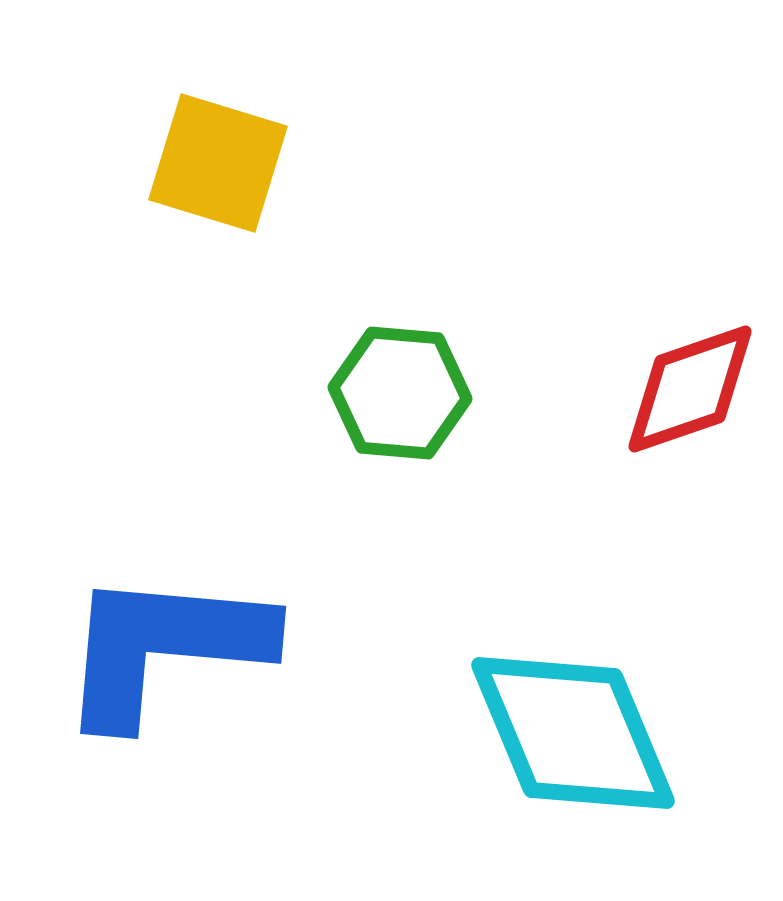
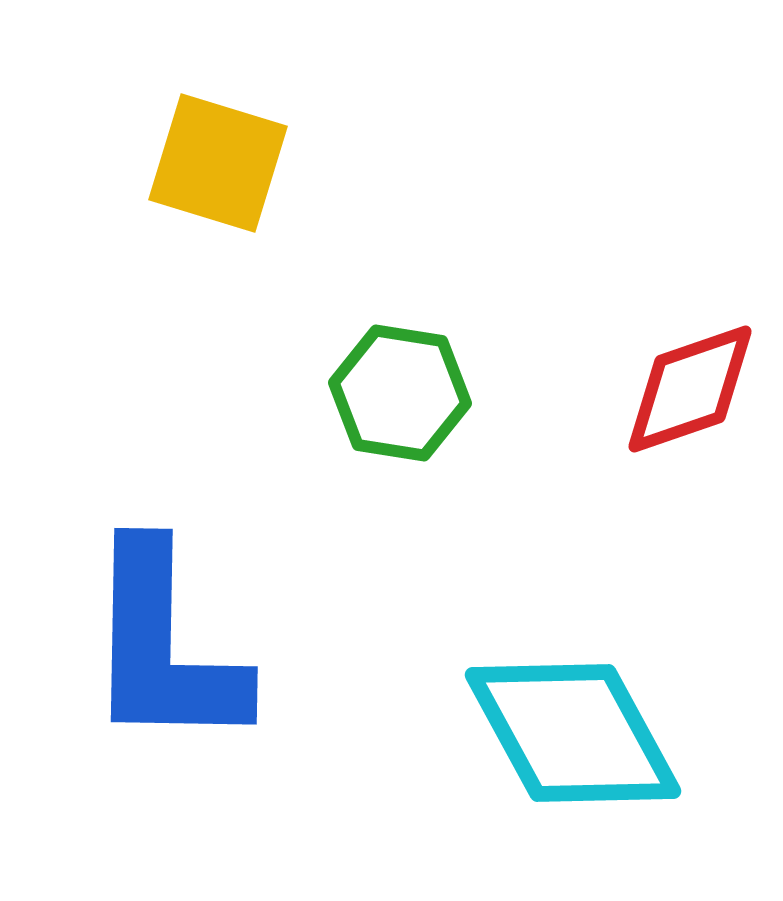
green hexagon: rotated 4 degrees clockwise
blue L-shape: rotated 94 degrees counterclockwise
cyan diamond: rotated 6 degrees counterclockwise
